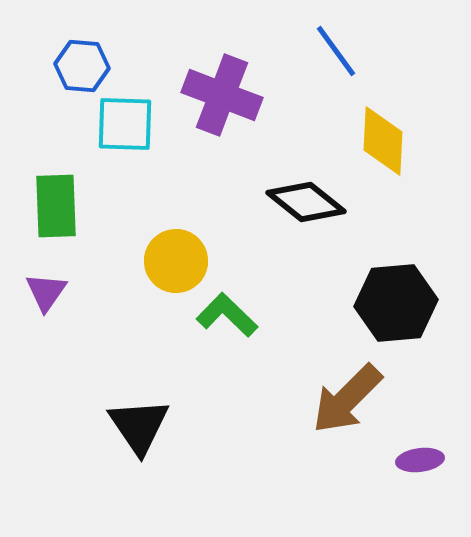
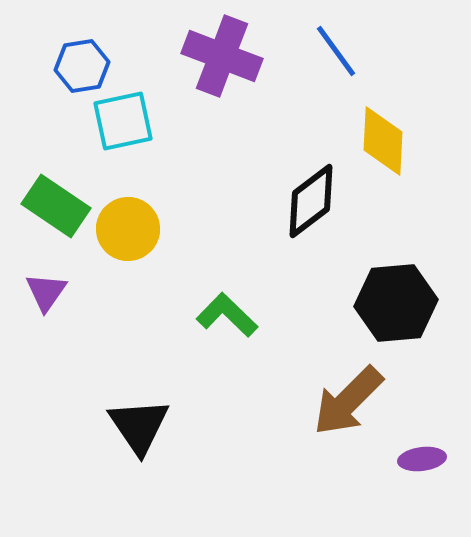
blue hexagon: rotated 14 degrees counterclockwise
purple cross: moved 39 px up
cyan square: moved 2 px left, 3 px up; rotated 14 degrees counterclockwise
black diamond: moved 5 px right, 1 px up; rotated 76 degrees counterclockwise
green rectangle: rotated 54 degrees counterclockwise
yellow circle: moved 48 px left, 32 px up
brown arrow: moved 1 px right, 2 px down
purple ellipse: moved 2 px right, 1 px up
